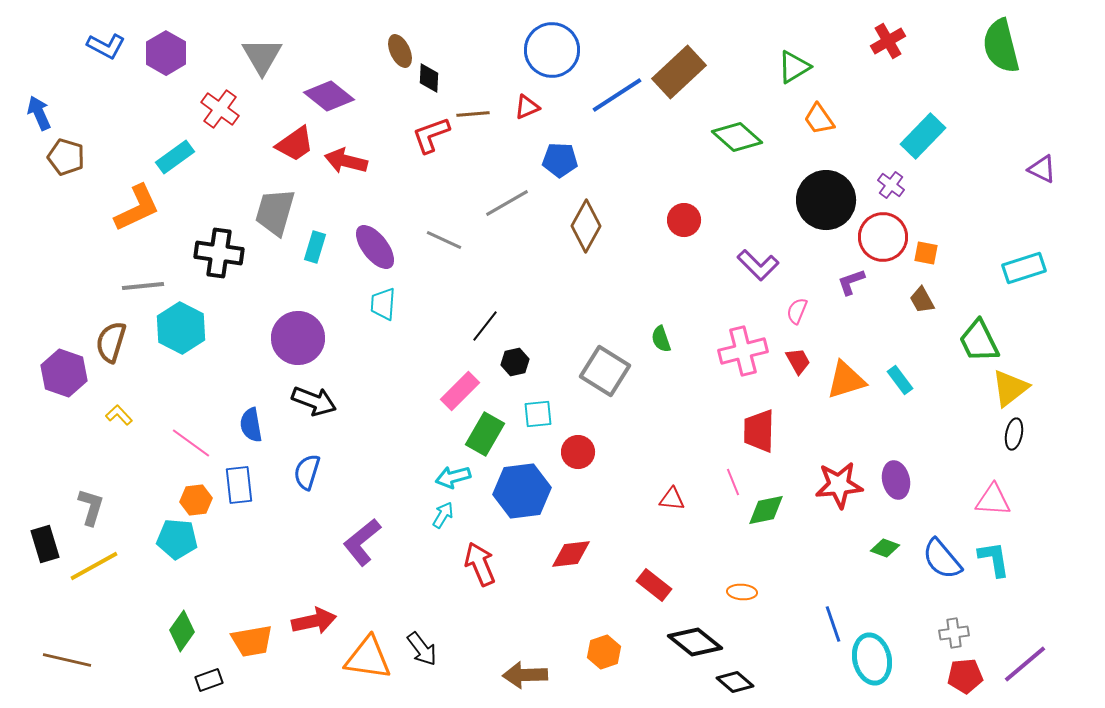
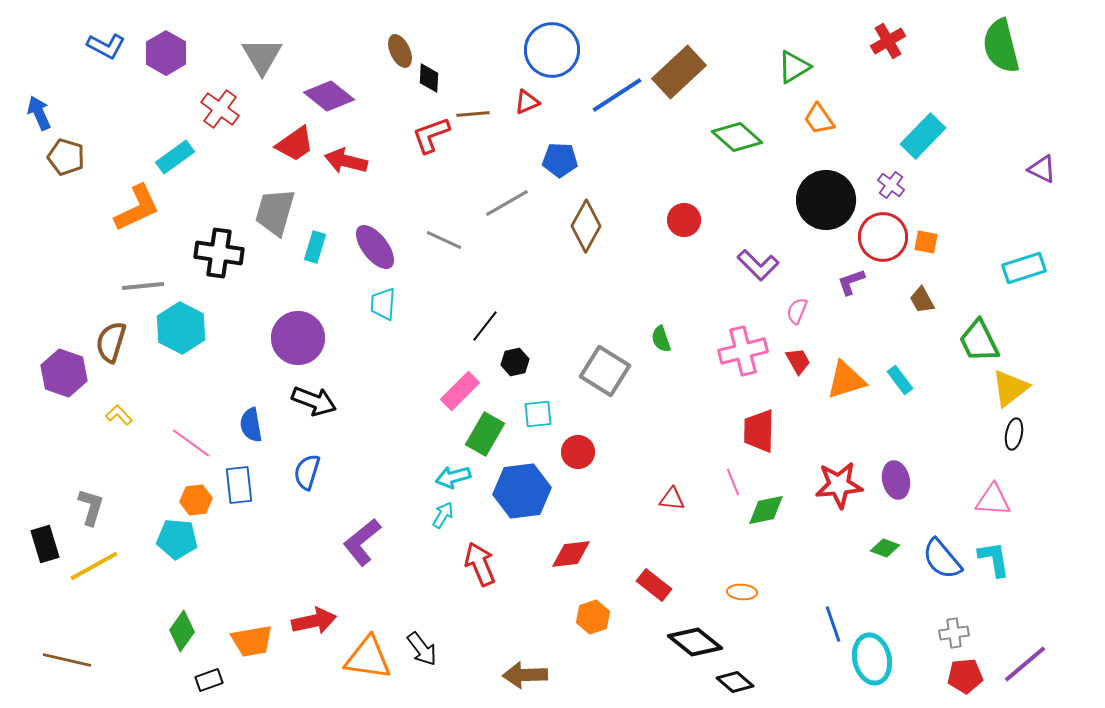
red triangle at (527, 107): moved 5 px up
orange square at (926, 253): moved 11 px up
orange hexagon at (604, 652): moved 11 px left, 35 px up
